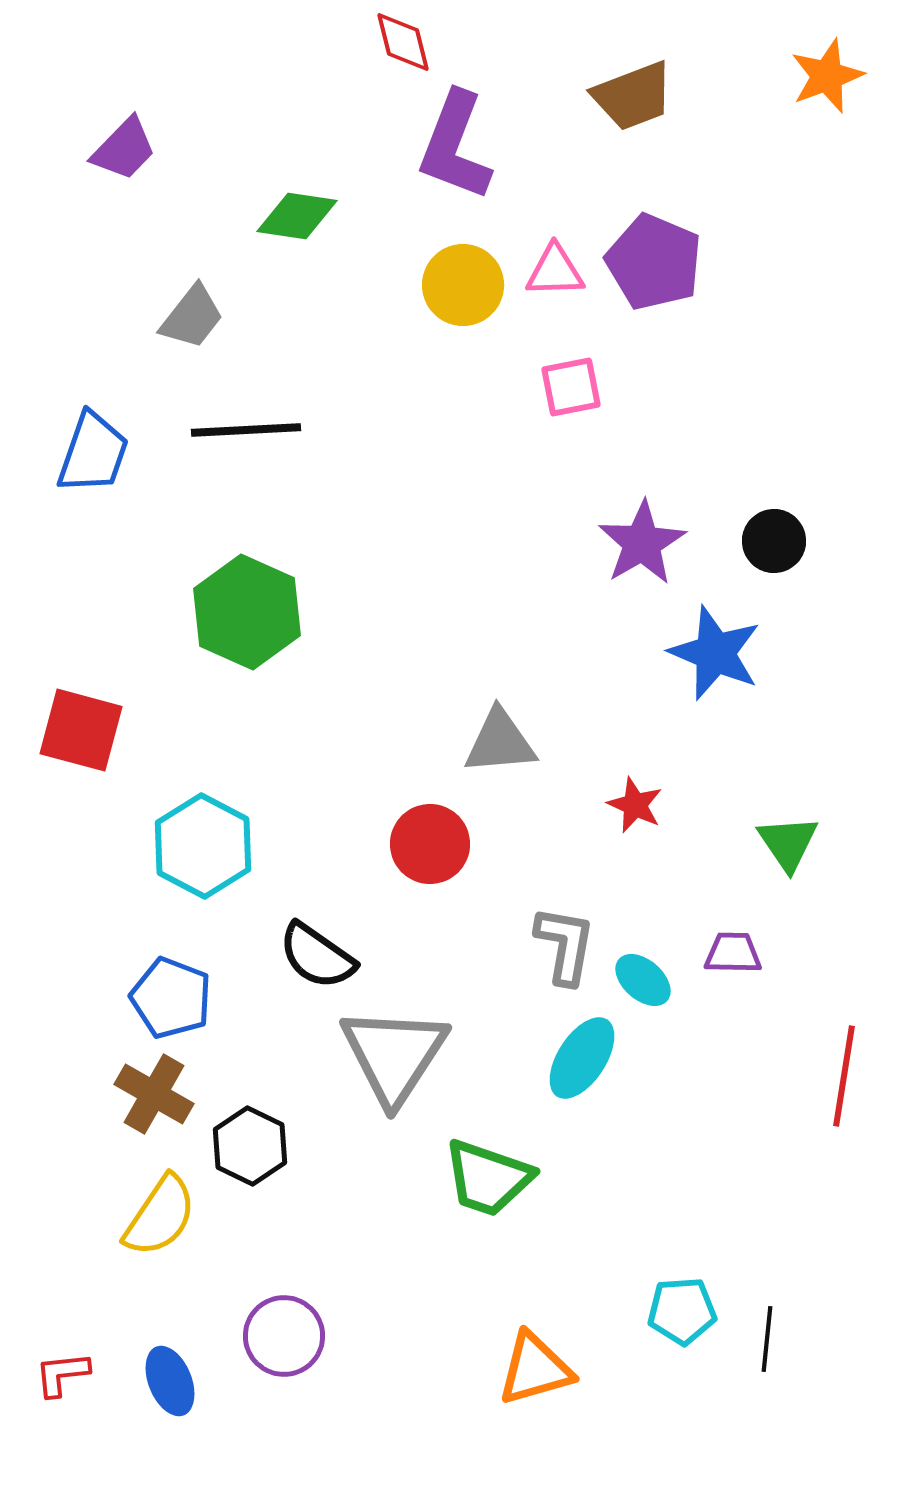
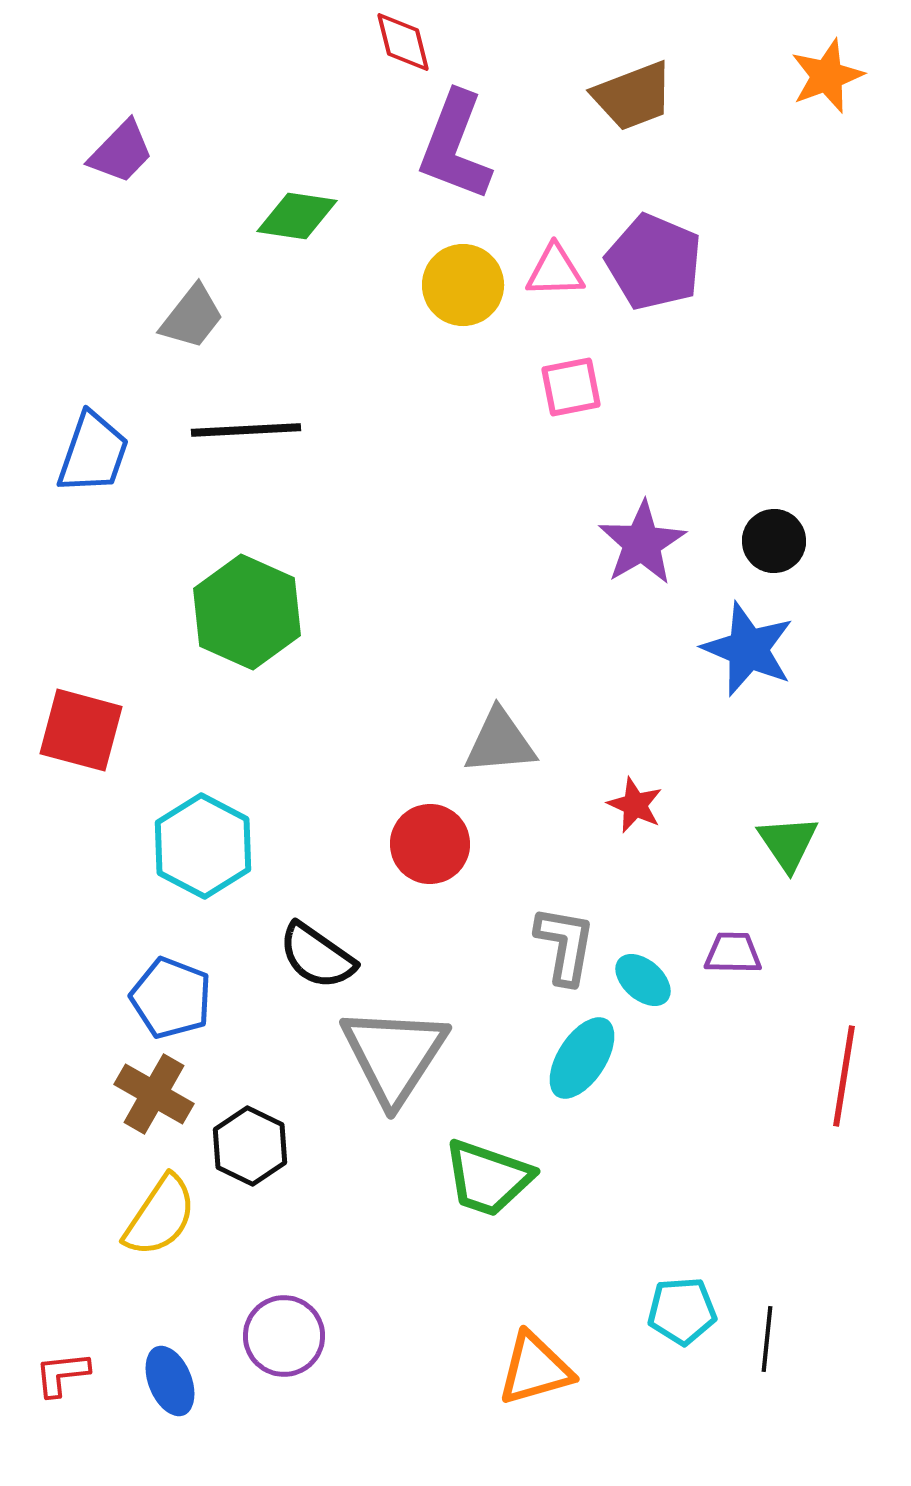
purple trapezoid at (124, 149): moved 3 px left, 3 px down
blue star at (715, 653): moved 33 px right, 4 px up
